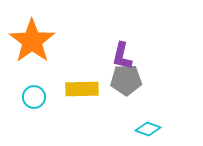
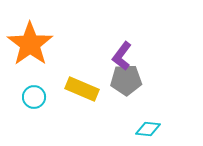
orange star: moved 2 px left, 3 px down
purple L-shape: rotated 24 degrees clockwise
yellow rectangle: rotated 24 degrees clockwise
cyan diamond: rotated 15 degrees counterclockwise
